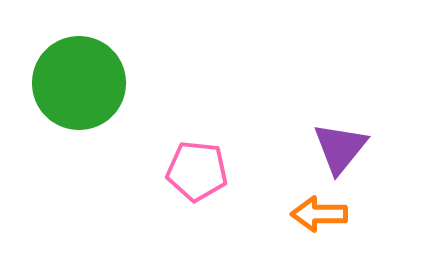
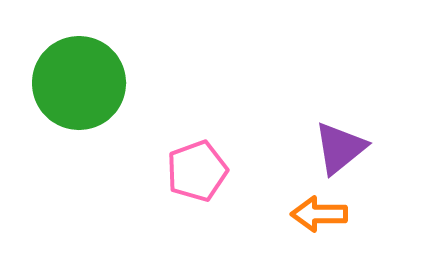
purple triangle: rotated 12 degrees clockwise
pink pentagon: rotated 26 degrees counterclockwise
